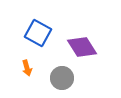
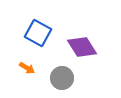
orange arrow: rotated 42 degrees counterclockwise
